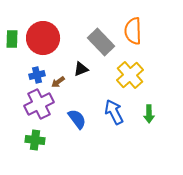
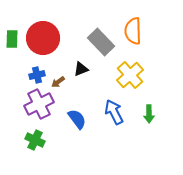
green cross: rotated 18 degrees clockwise
